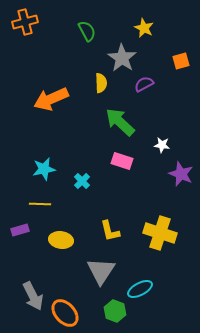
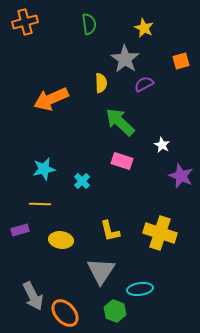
green semicircle: moved 2 px right, 7 px up; rotated 20 degrees clockwise
gray star: moved 3 px right, 1 px down
white star: rotated 21 degrees clockwise
purple star: moved 2 px down
cyan ellipse: rotated 20 degrees clockwise
